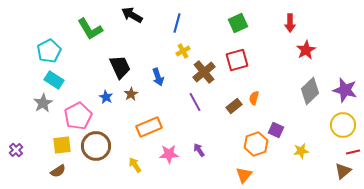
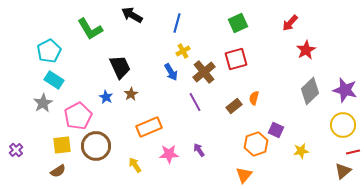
red arrow: rotated 42 degrees clockwise
red square: moved 1 px left, 1 px up
blue arrow: moved 13 px right, 5 px up; rotated 12 degrees counterclockwise
